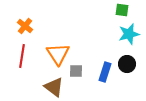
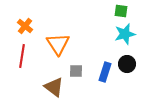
green square: moved 1 px left, 1 px down
cyan star: moved 4 px left
orange triangle: moved 10 px up
